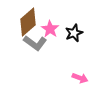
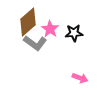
black star: rotated 18 degrees clockwise
